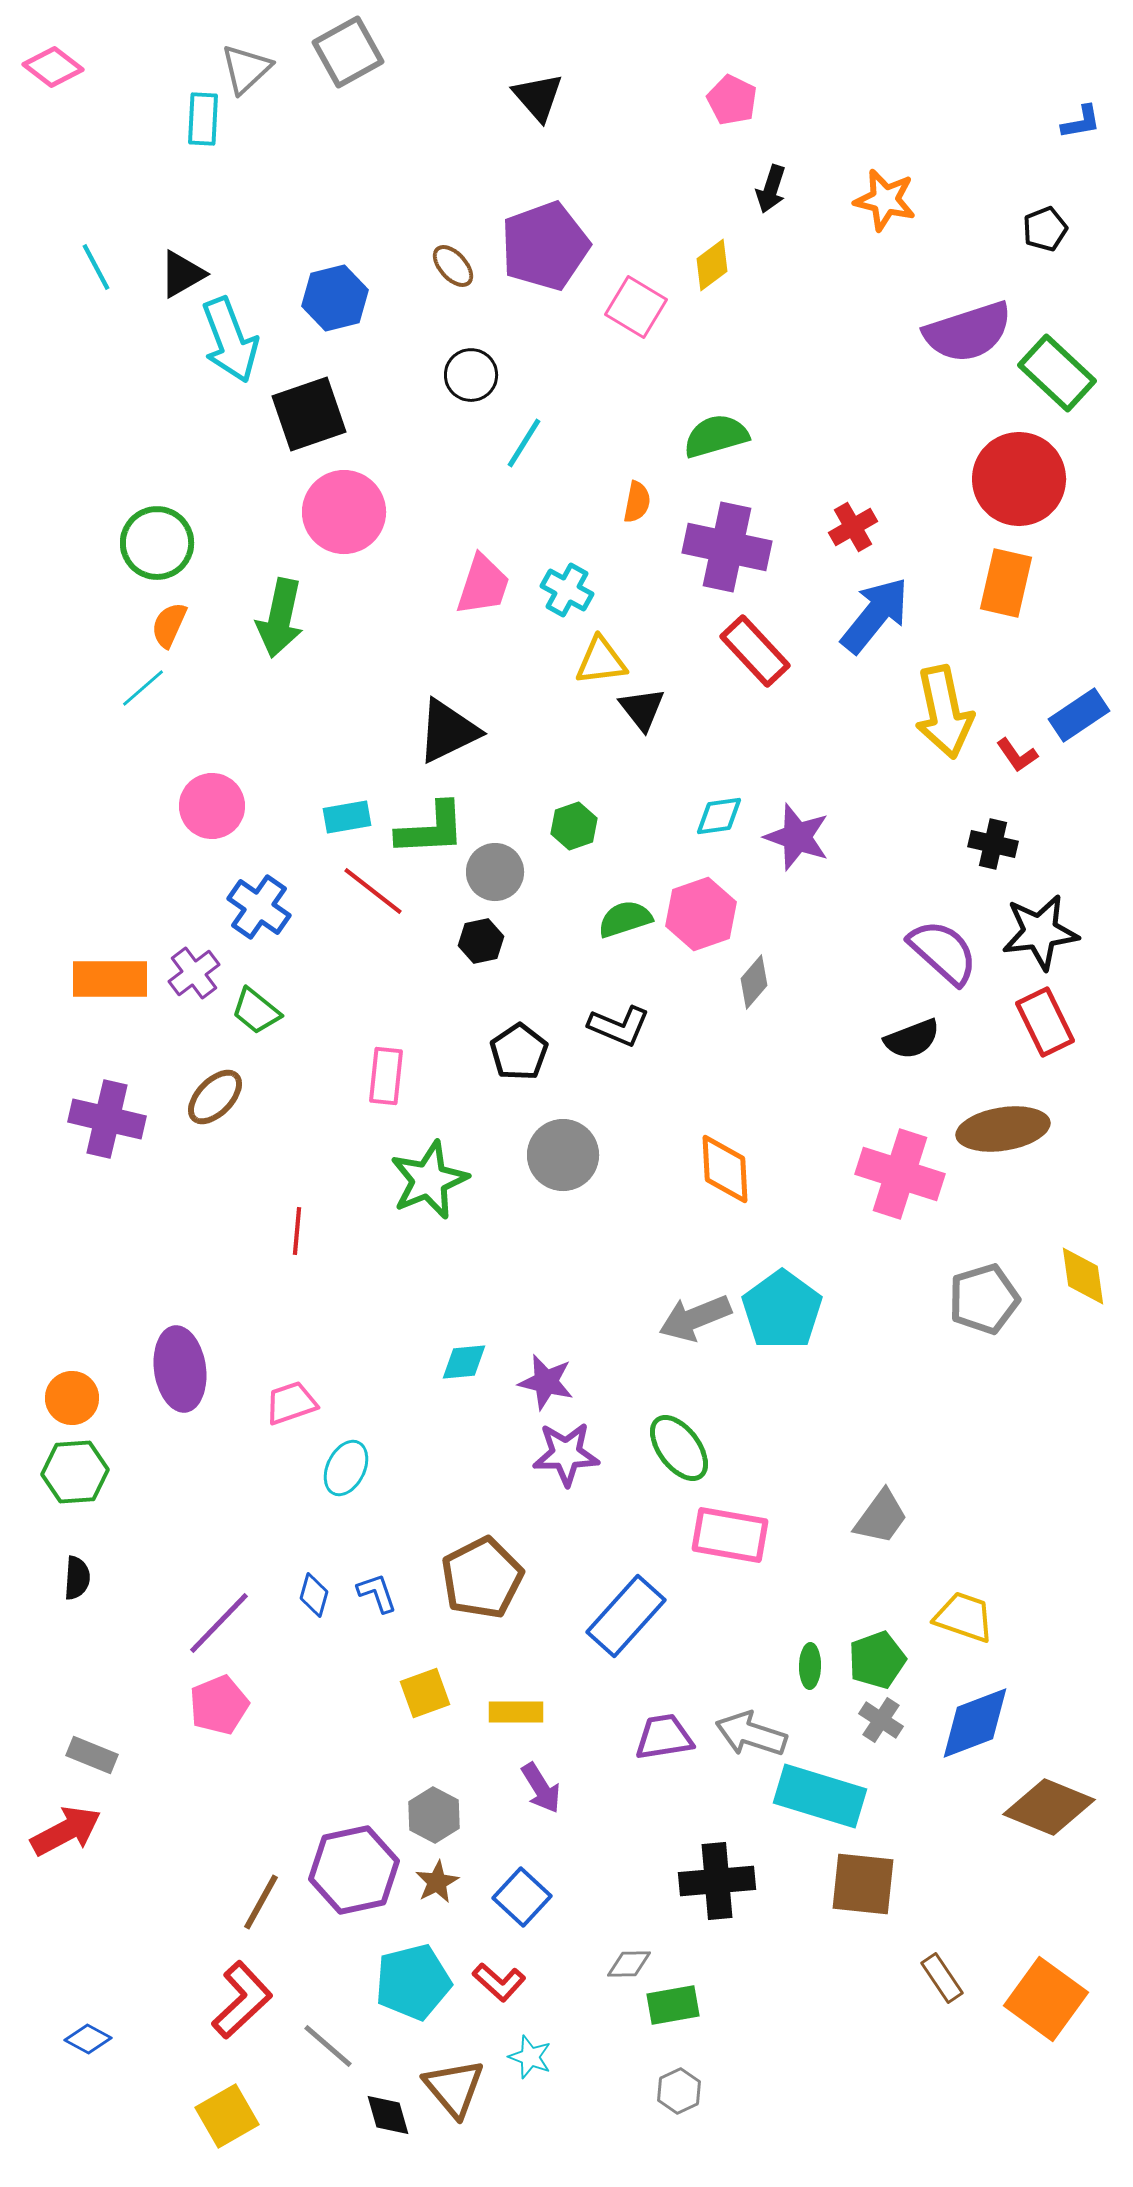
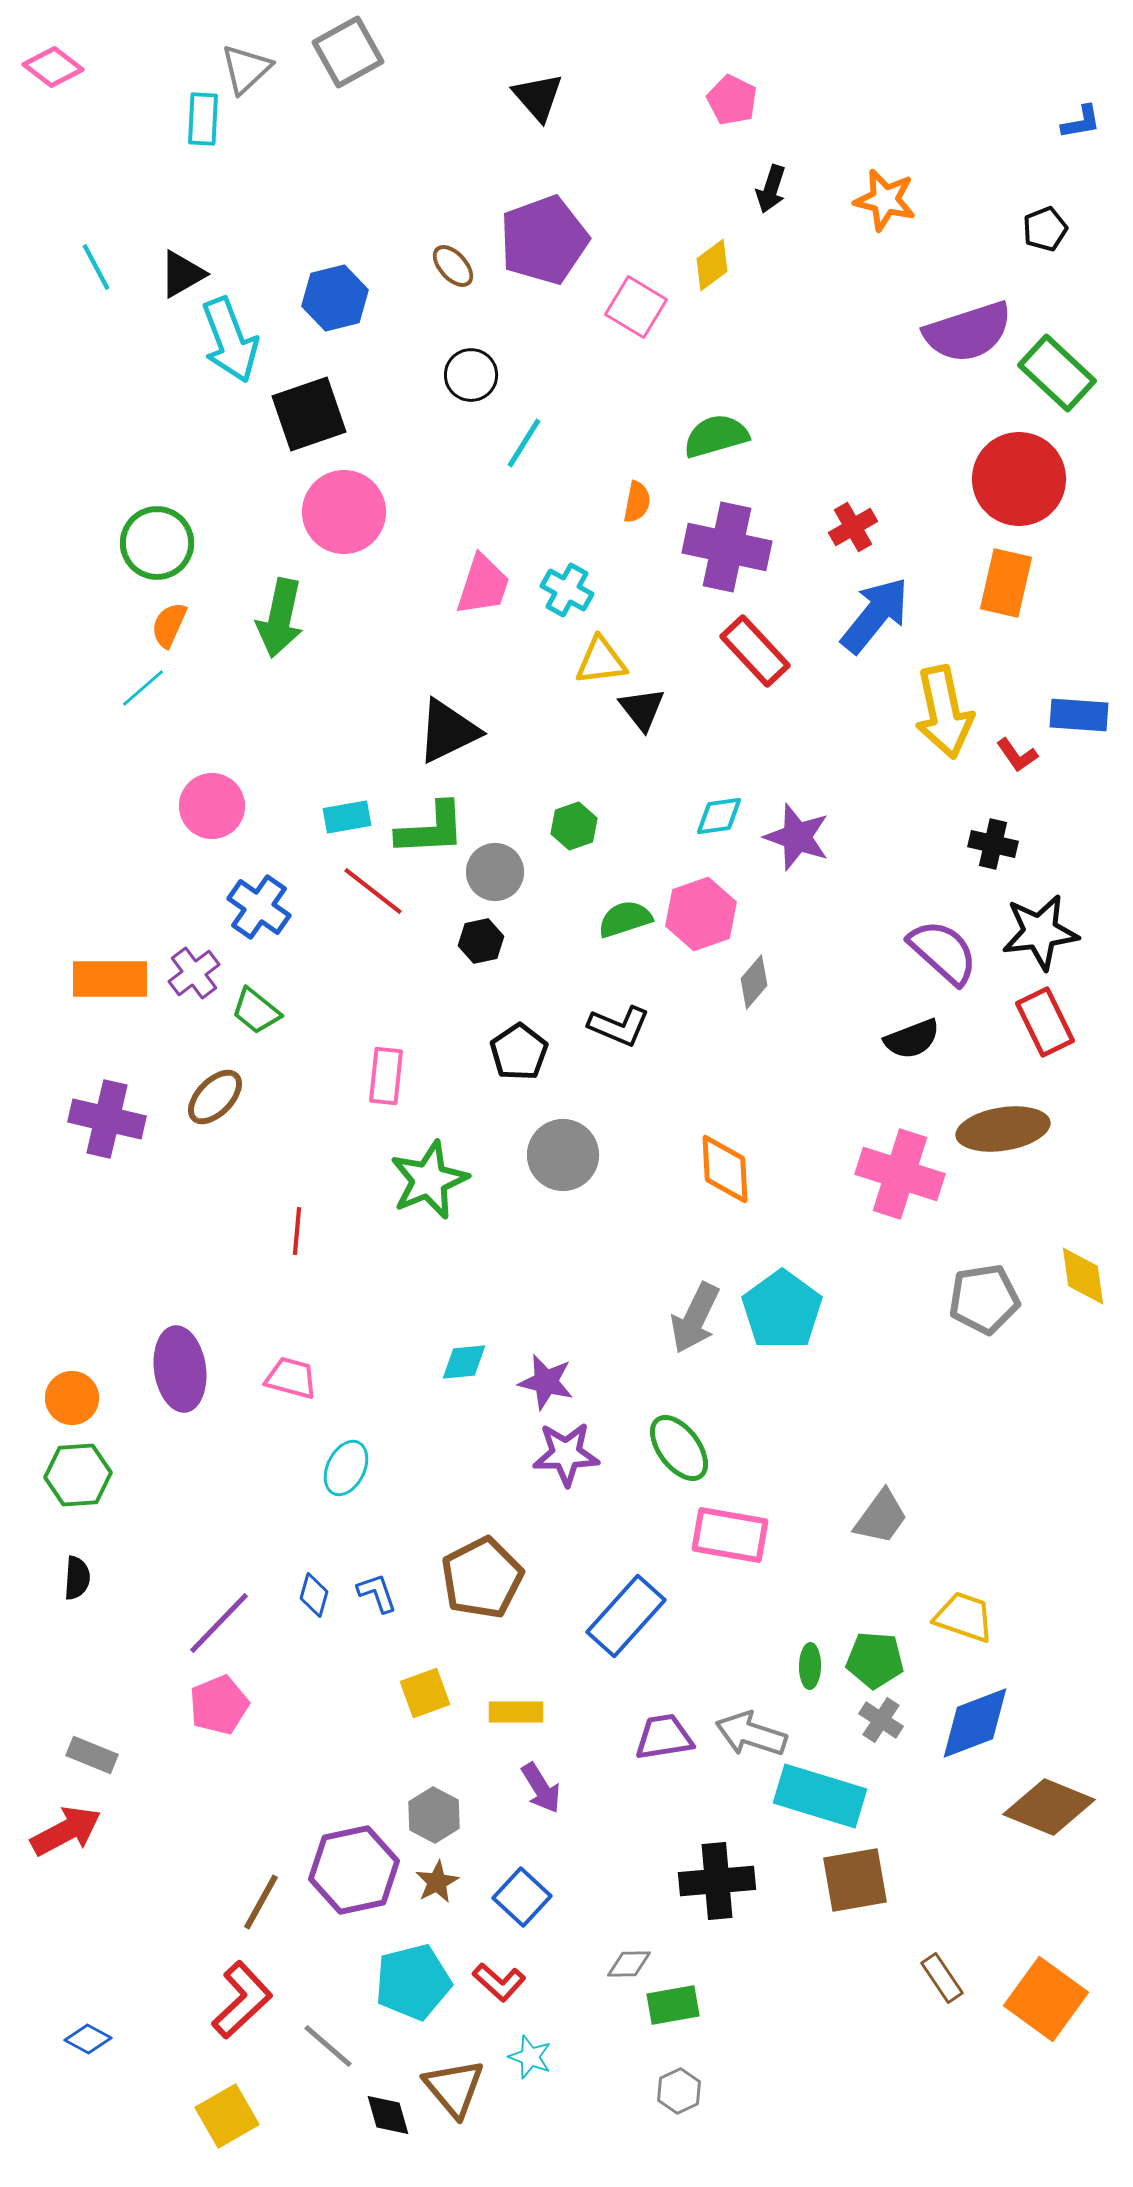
purple pentagon at (545, 246): moved 1 px left, 6 px up
blue rectangle at (1079, 715): rotated 38 degrees clockwise
gray pentagon at (984, 1299): rotated 8 degrees clockwise
gray arrow at (695, 1318): rotated 42 degrees counterclockwise
pink trapezoid at (291, 1403): moved 25 px up; rotated 34 degrees clockwise
green hexagon at (75, 1472): moved 3 px right, 3 px down
green pentagon at (877, 1660): moved 2 px left; rotated 24 degrees clockwise
brown square at (863, 1884): moved 8 px left, 4 px up; rotated 16 degrees counterclockwise
